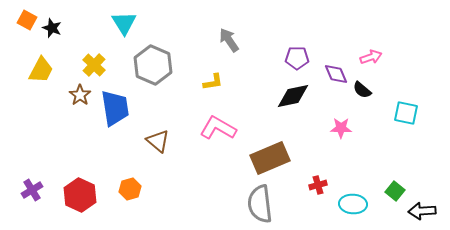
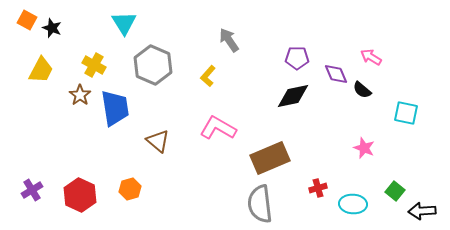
pink arrow: rotated 130 degrees counterclockwise
yellow cross: rotated 15 degrees counterclockwise
yellow L-shape: moved 5 px left, 6 px up; rotated 140 degrees clockwise
pink star: moved 23 px right, 20 px down; rotated 20 degrees clockwise
red cross: moved 3 px down
